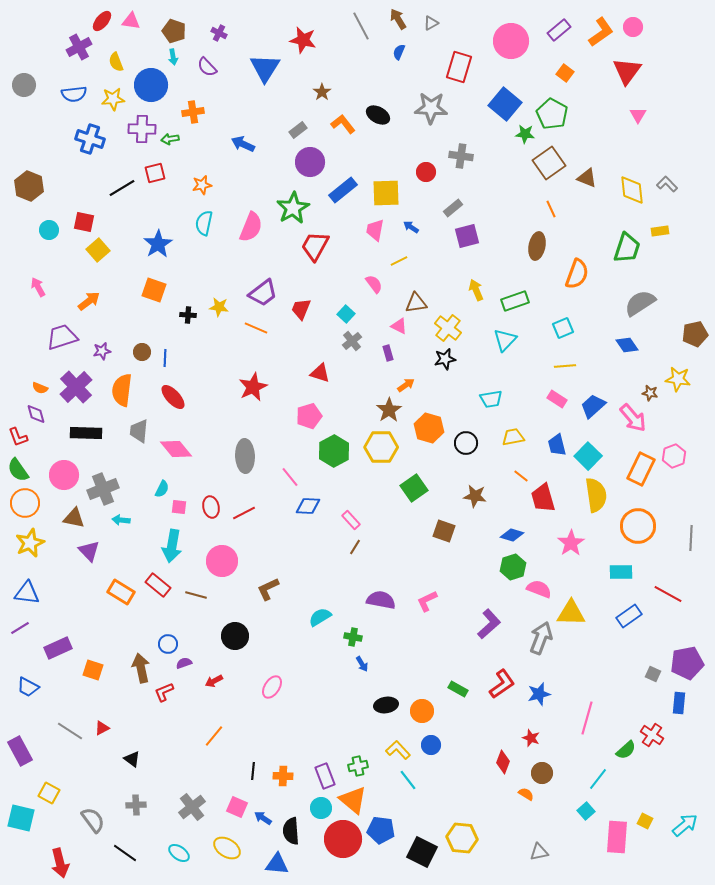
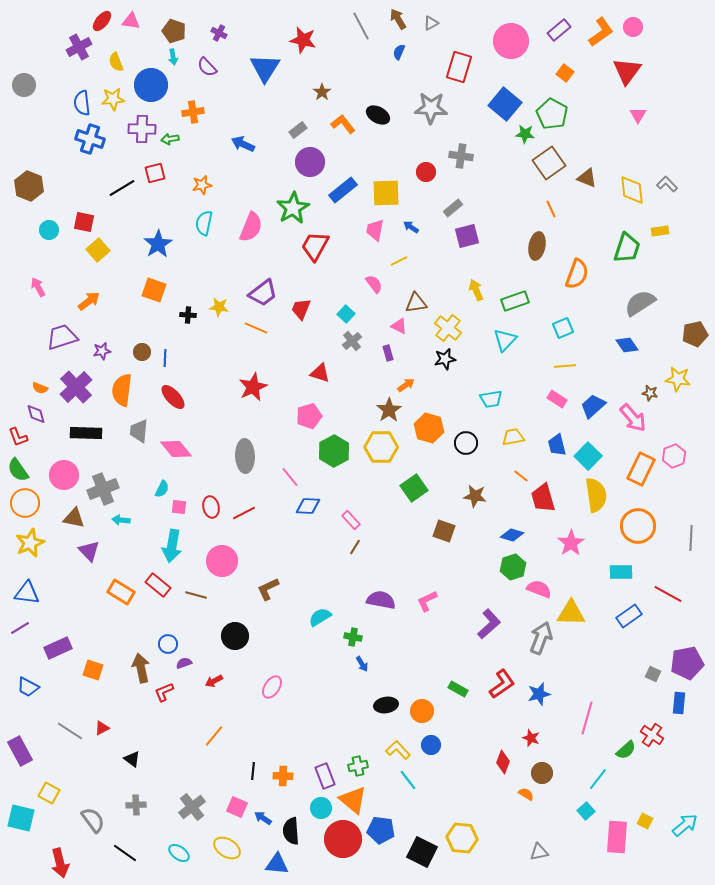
blue semicircle at (74, 94): moved 8 px right, 9 px down; rotated 90 degrees clockwise
